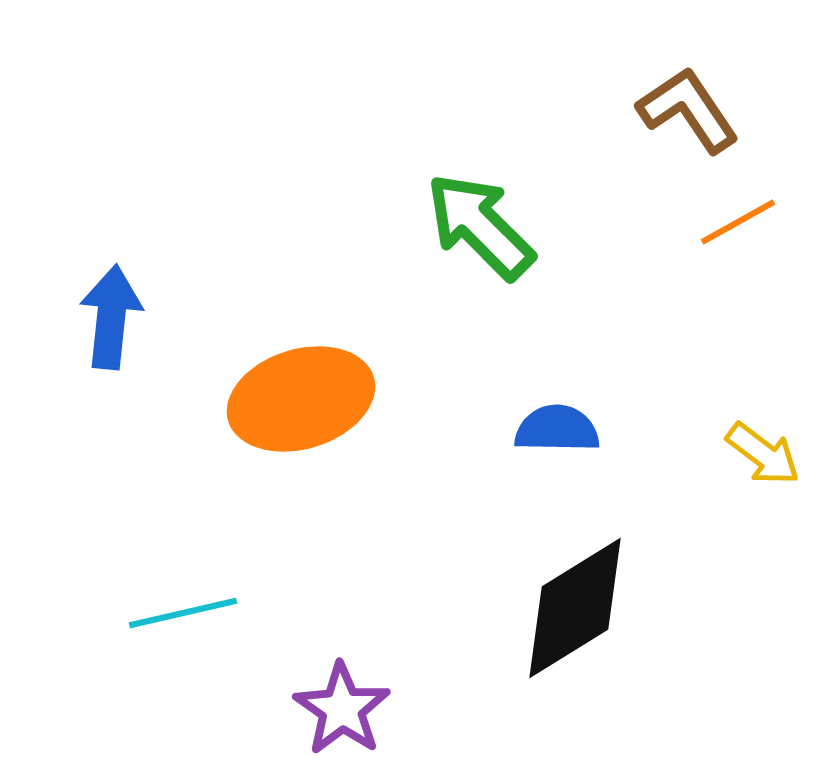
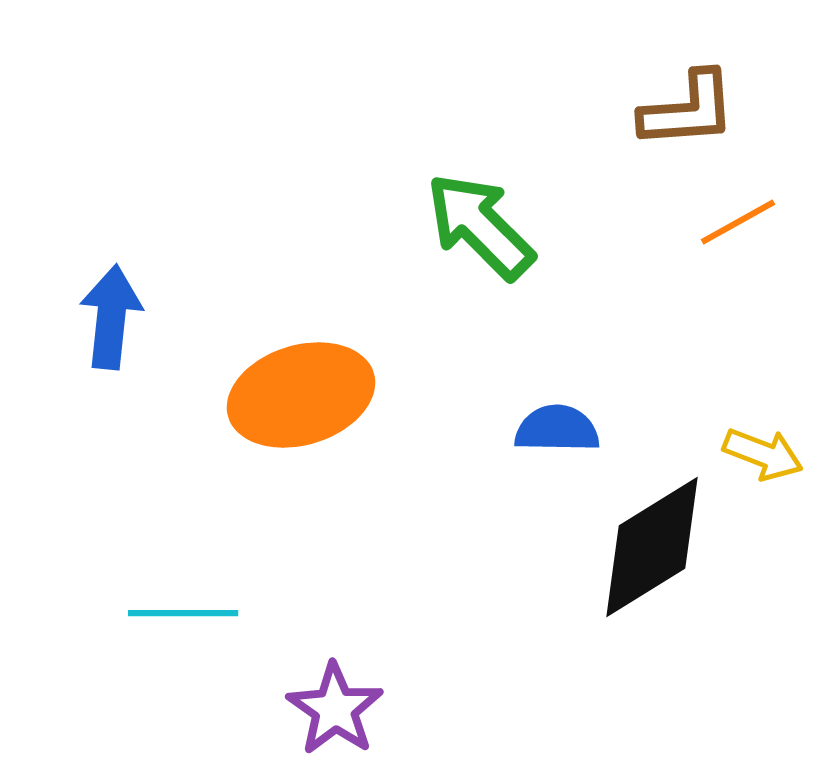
brown L-shape: rotated 120 degrees clockwise
orange ellipse: moved 4 px up
yellow arrow: rotated 16 degrees counterclockwise
black diamond: moved 77 px right, 61 px up
cyan line: rotated 13 degrees clockwise
purple star: moved 7 px left
